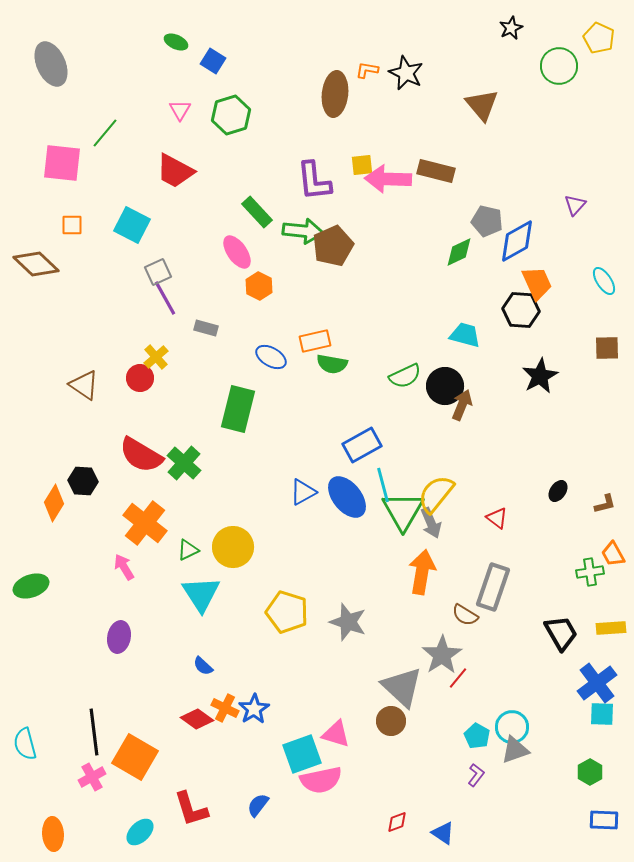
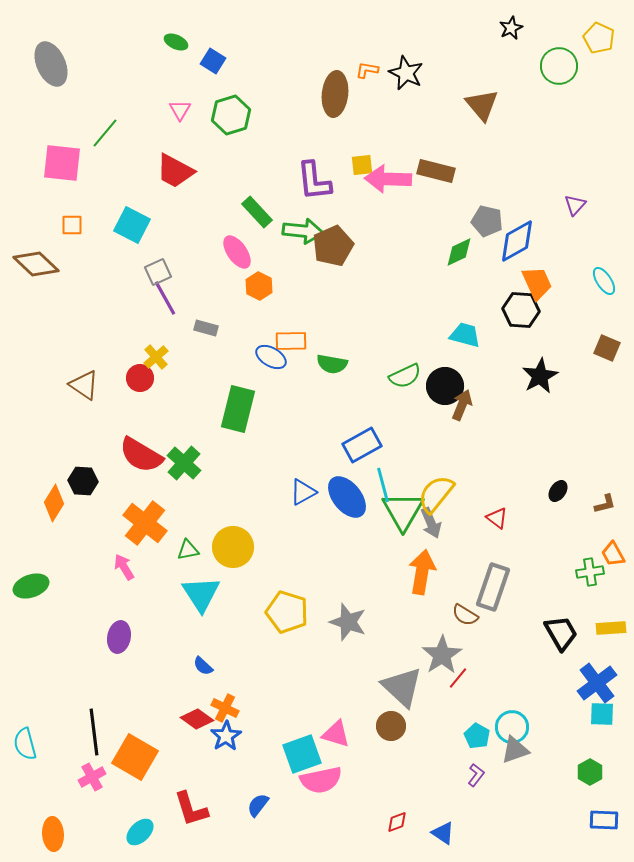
orange rectangle at (315, 341): moved 24 px left; rotated 12 degrees clockwise
brown square at (607, 348): rotated 24 degrees clockwise
green triangle at (188, 550): rotated 15 degrees clockwise
blue star at (254, 709): moved 28 px left, 27 px down
brown circle at (391, 721): moved 5 px down
